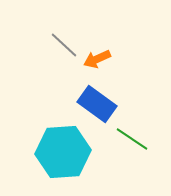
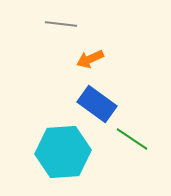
gray line: moved 3 px left, 21 px up; rotated 36 degrees counterclockwise
orange arrow: moved 7 px left
